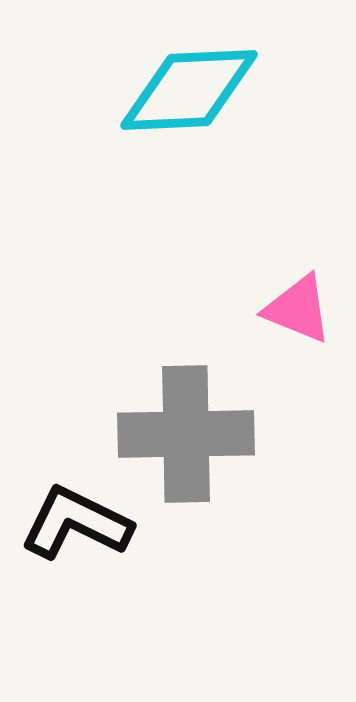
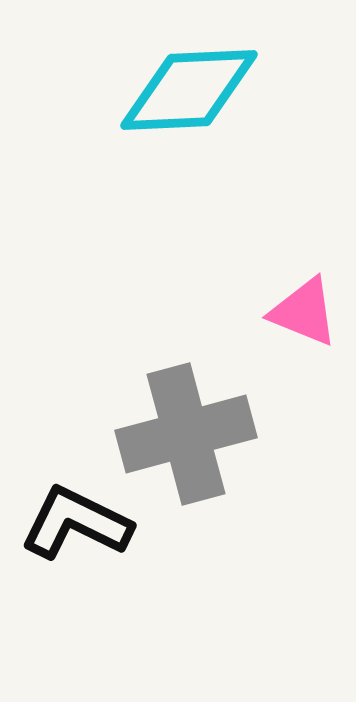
pink triangle: moved 6 px right, 3 px down
gray cross: rotated 14 degrees counterclockwise
